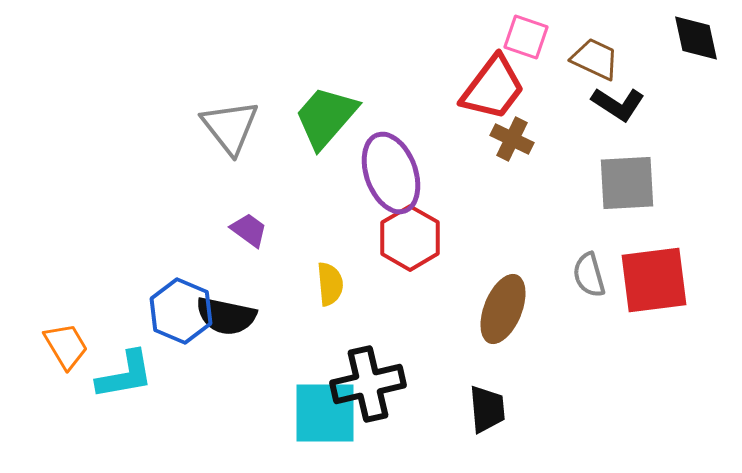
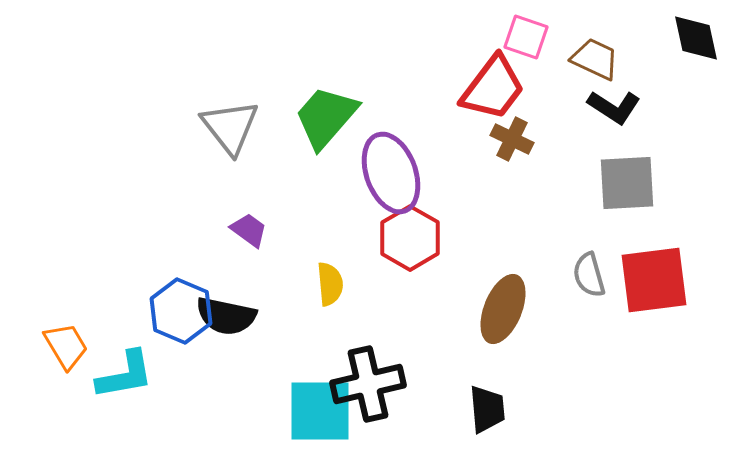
black L-shape: moved 4 px left, 3 px down
cyan square: moved 5 px left, 2 px up
